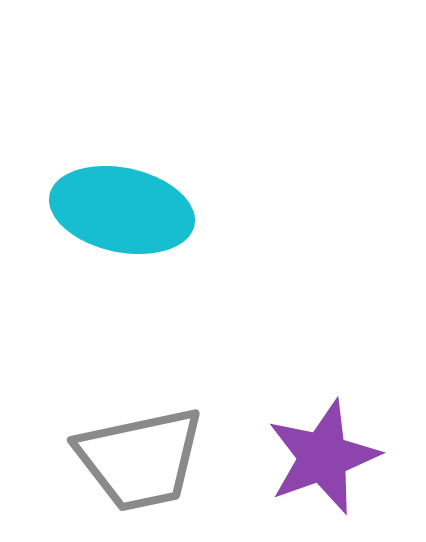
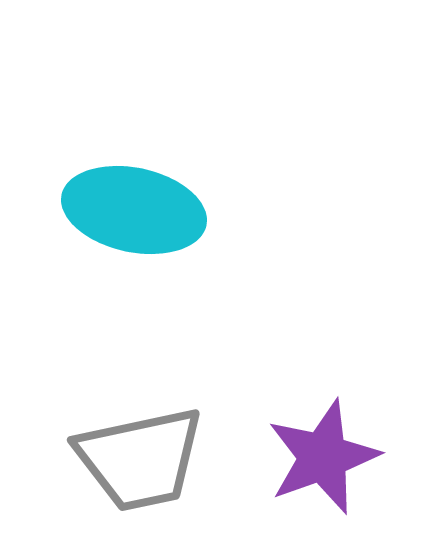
cyan ellipse: moved 12 px right
